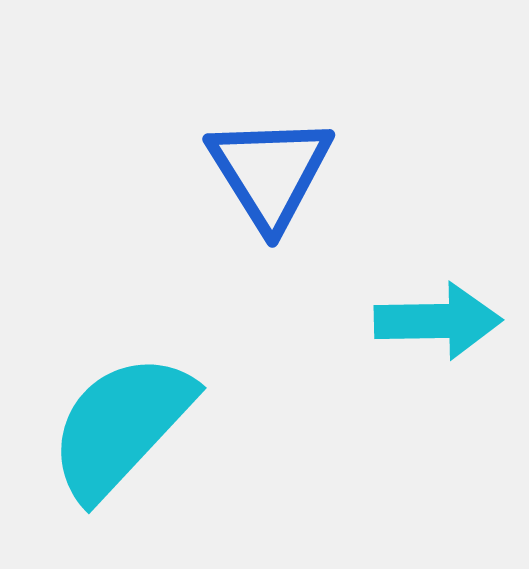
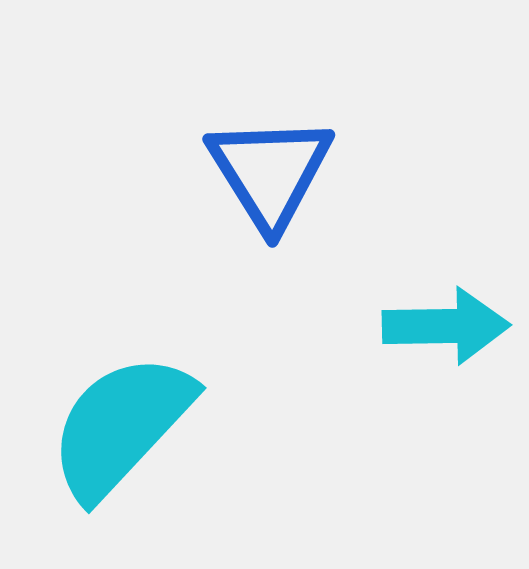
cyan arrow: moved 8 px right, 5 px down
